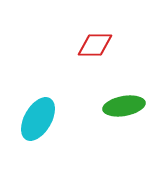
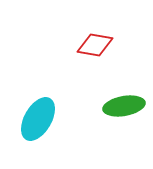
red diamond: rotated 9 degrees clockwise
